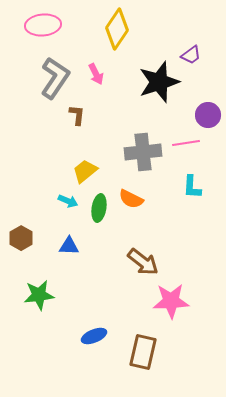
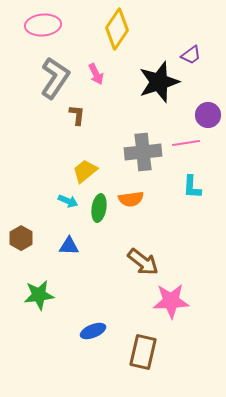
orange semicircle: rotated 35 degrees counterclockwise
blue ellipse: moved 1 px left, 5 px up
